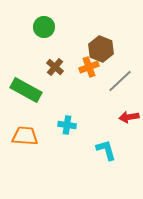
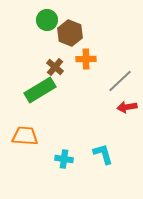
green circle: moved 3 px right, 7 px up
brown hexagon: moved 31 px left, 16 px up
orange cross: moved 3 px left, 8 px up; rotated 18 degrees clockwise
green rectangle: moved 14 px right; rotated 60 degrees counterclockwise
red arrow: moved 2 px left, 10 px up
cyan cross: moved 3 px left, 34 px down
cyan L-shape: moved 3 px left, 4 px down
